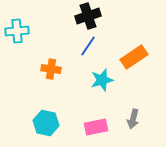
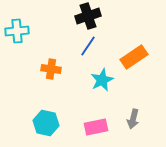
cyan star: rotated 10 degrees counterclockwise
